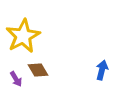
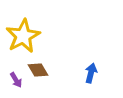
blue arrow: moved 11 px left, 3 px down
purple arrow: moved 1 px down
